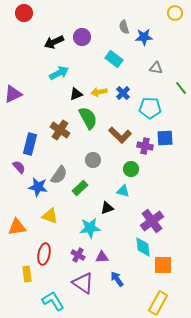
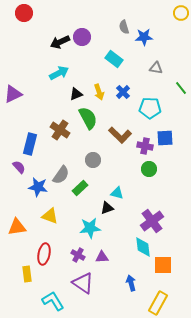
yellow circle at (175, 13): moved 6 px right
black arrow at (54, 42): moved 6 px right
yellow arrow at (99, 92): rotated 98 degrees counterclockwise
blue cross at (123, 93): moved 1 px up
green circle at (131, 169): moved 18 px right
gray semicircle at (59, 175): moved 2 px right
cyan triangle at (123, 191): moved 6 px left, 2 px down
blue arrow at (117, 279): moved 14 px right, 4 px down; rotated 21 degrees clockwise
